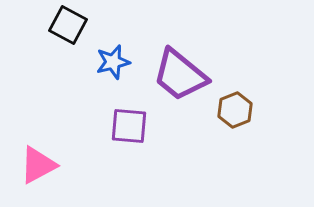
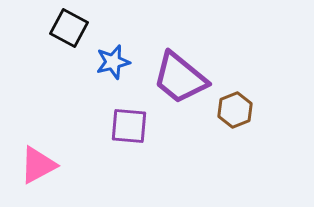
black square: moved 1 px right, 3 px down
purple trapezoid: moved 3 px down
